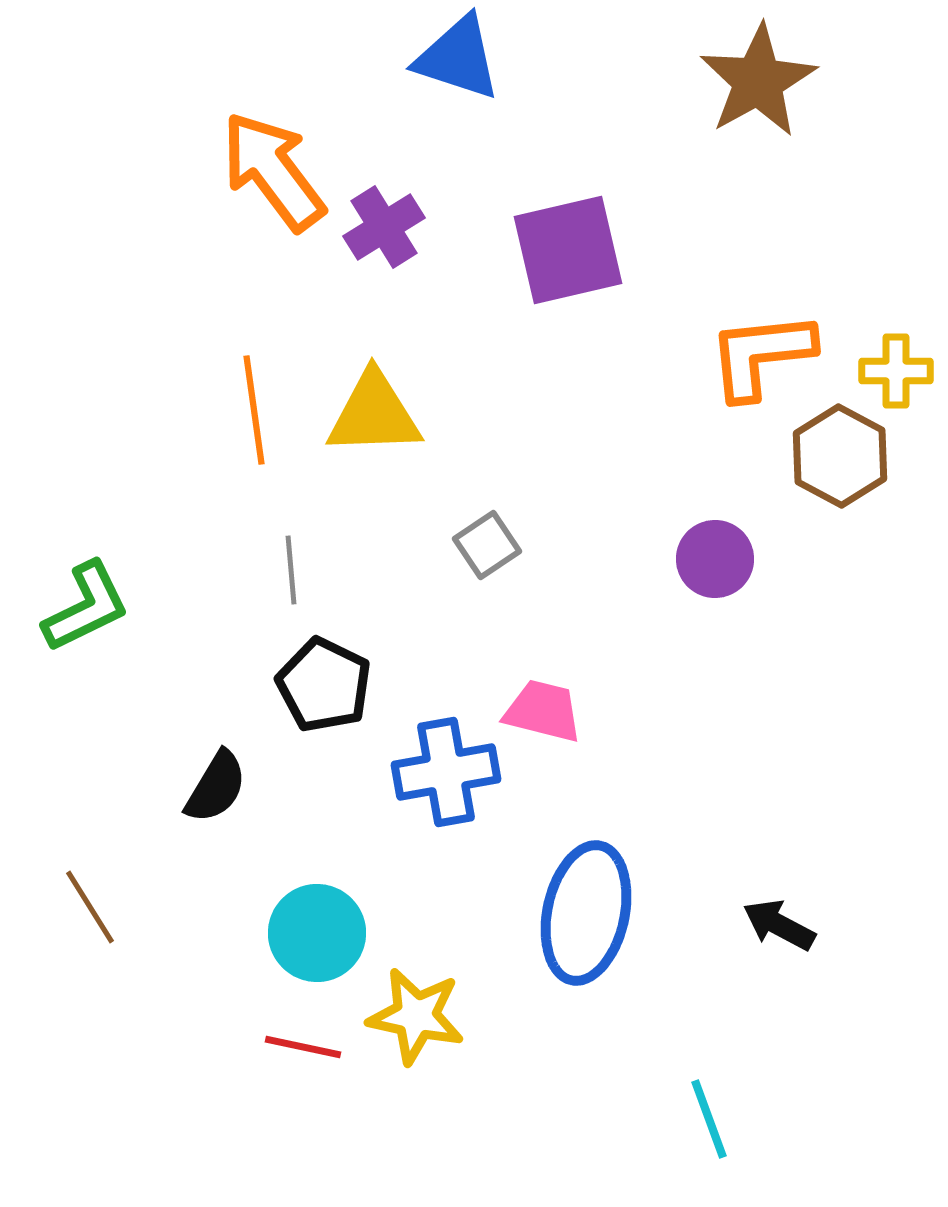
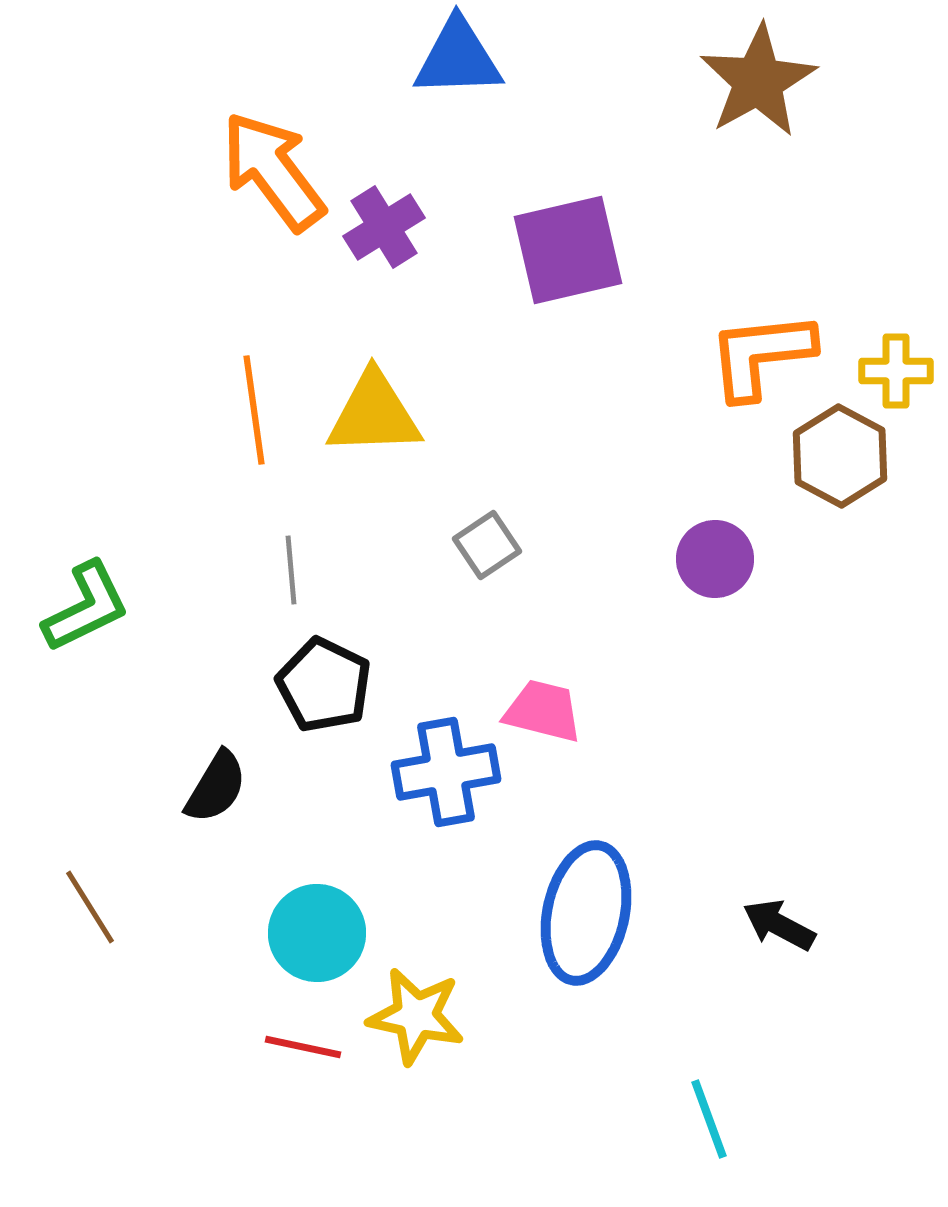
blue triangle: rotated 20 degrees counterclockwise
